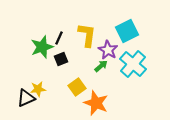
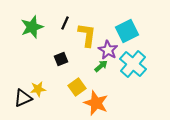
black line: moved 6 px right, 15 px up
green star: moved 10 px left, 20 px up
black triangle: moved 3 px left
